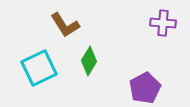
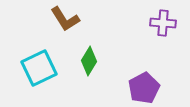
brown L-shape: moved 6 px up
purple pentagon: moved 1 px left
